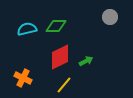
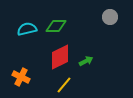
orange cross: moved 2 px left, 1 px up
